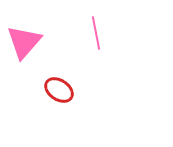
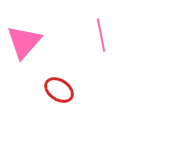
pink line: moved 5 px right, 2 px down
